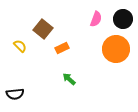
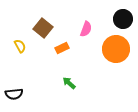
pink semicircle: moved 10 px left, 10 px down
brown square: moved 1 px up
yellow semicircle: rotated 16 degrees clockwise
green arrow: moved 4 px down
black semicircle: moved 1 px left
